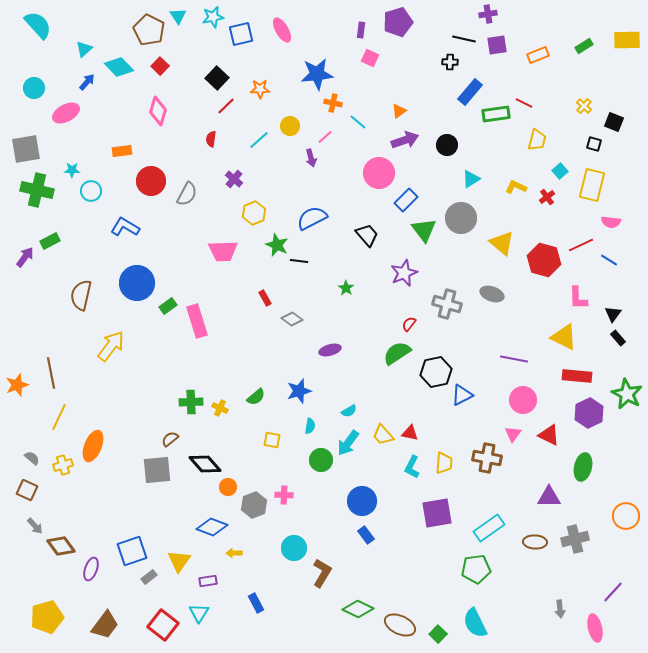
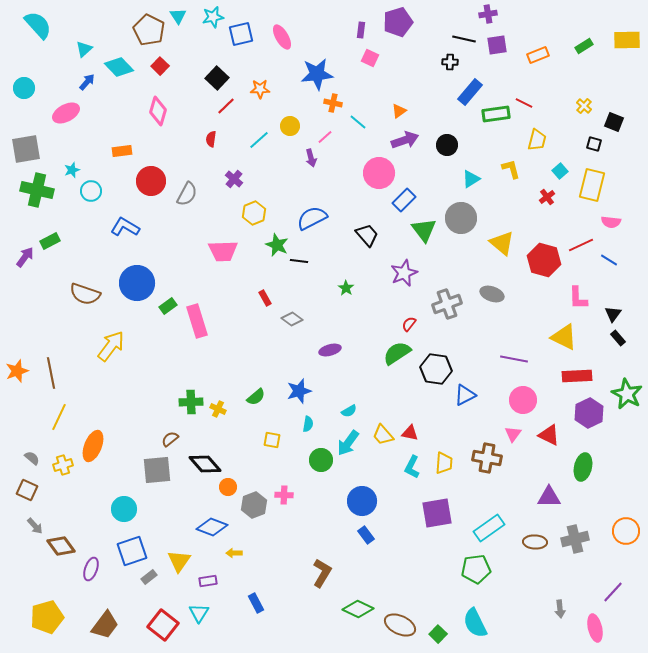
pink ellipse at (282, 30): moved 7 px down
cyan circle at (34, 88): moved 10 px left
cyan star at (72, 170): rotated 21 degrees counterclockwise
yellow L-shape at (516, 187): moved 5 px left, 18 px up; rotated 50 degrees clockwise
blue rectangle at (406, 200): moved 2 px left
brown semicircle at (81, 295): moved 4 px right, 1 px up; rotated 84 degrees counterclockwise
gray cross at (447, 304): rotated 36 degrees counterclockwise
black hexagon at (436, 372): moved 3 px up; rotated 20 degrees clockwise
red rectangle at (577, 376): rotated 8 degrees counterclockwise
orange star at (17, 385): moved 14 px up
blue triangle at (462, 395): moved 3 px right
yellow cross at (220, 408): moved 2 px left, 1 px down
cyan semicircle at (310, 426): moved 2 px left, 2 px up
orange circle at (626, 516): moved 15 px down
cyan circle at (294, 548): moved 170 px left, 39 px up
